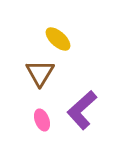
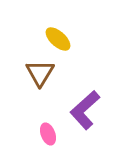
purple L-shape: moved 3 px right
pink ellipse: moved 6 px right, 14 px down
